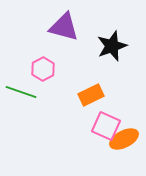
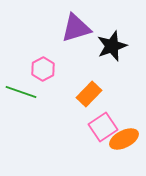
purple triangle: moved 12 px right, 1 px down; rotated 32 degrees counterclockwise
orange rectangle: moved 2 px left, 1 px up; rotated 20 degrees counterclockwise
pink square: moved 3 px left, 1 px down; rotated 32 degrees clockwise
